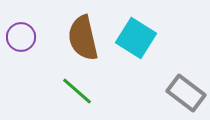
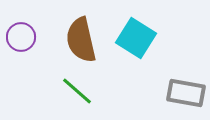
brown semicircle: moved 2 px left, 2 px down
gray rectangle: rotated 27 degrees counterclockwise
